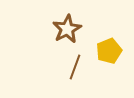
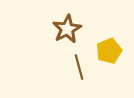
brown line: moved 4 px right; rotated 35 degrees counterclockwise
